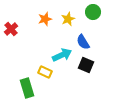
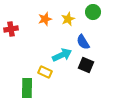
red cross: rotated 32 degrees clockwise
green rectangle: rotated 18 degrees clockwise
